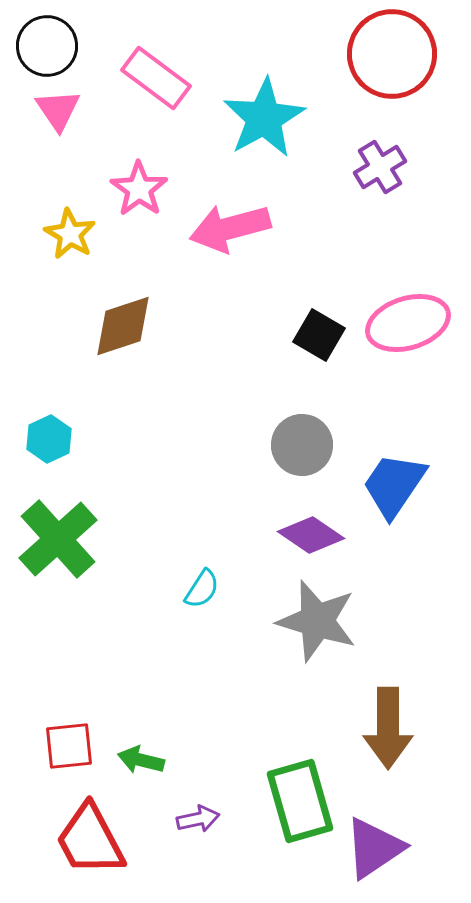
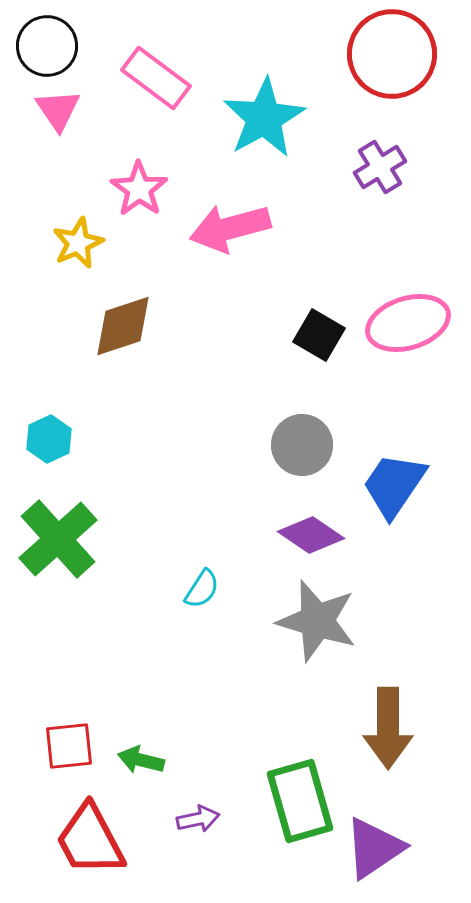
yellow star: moved 8 px right, 9 px down; rotated 18 degrees clockwise
